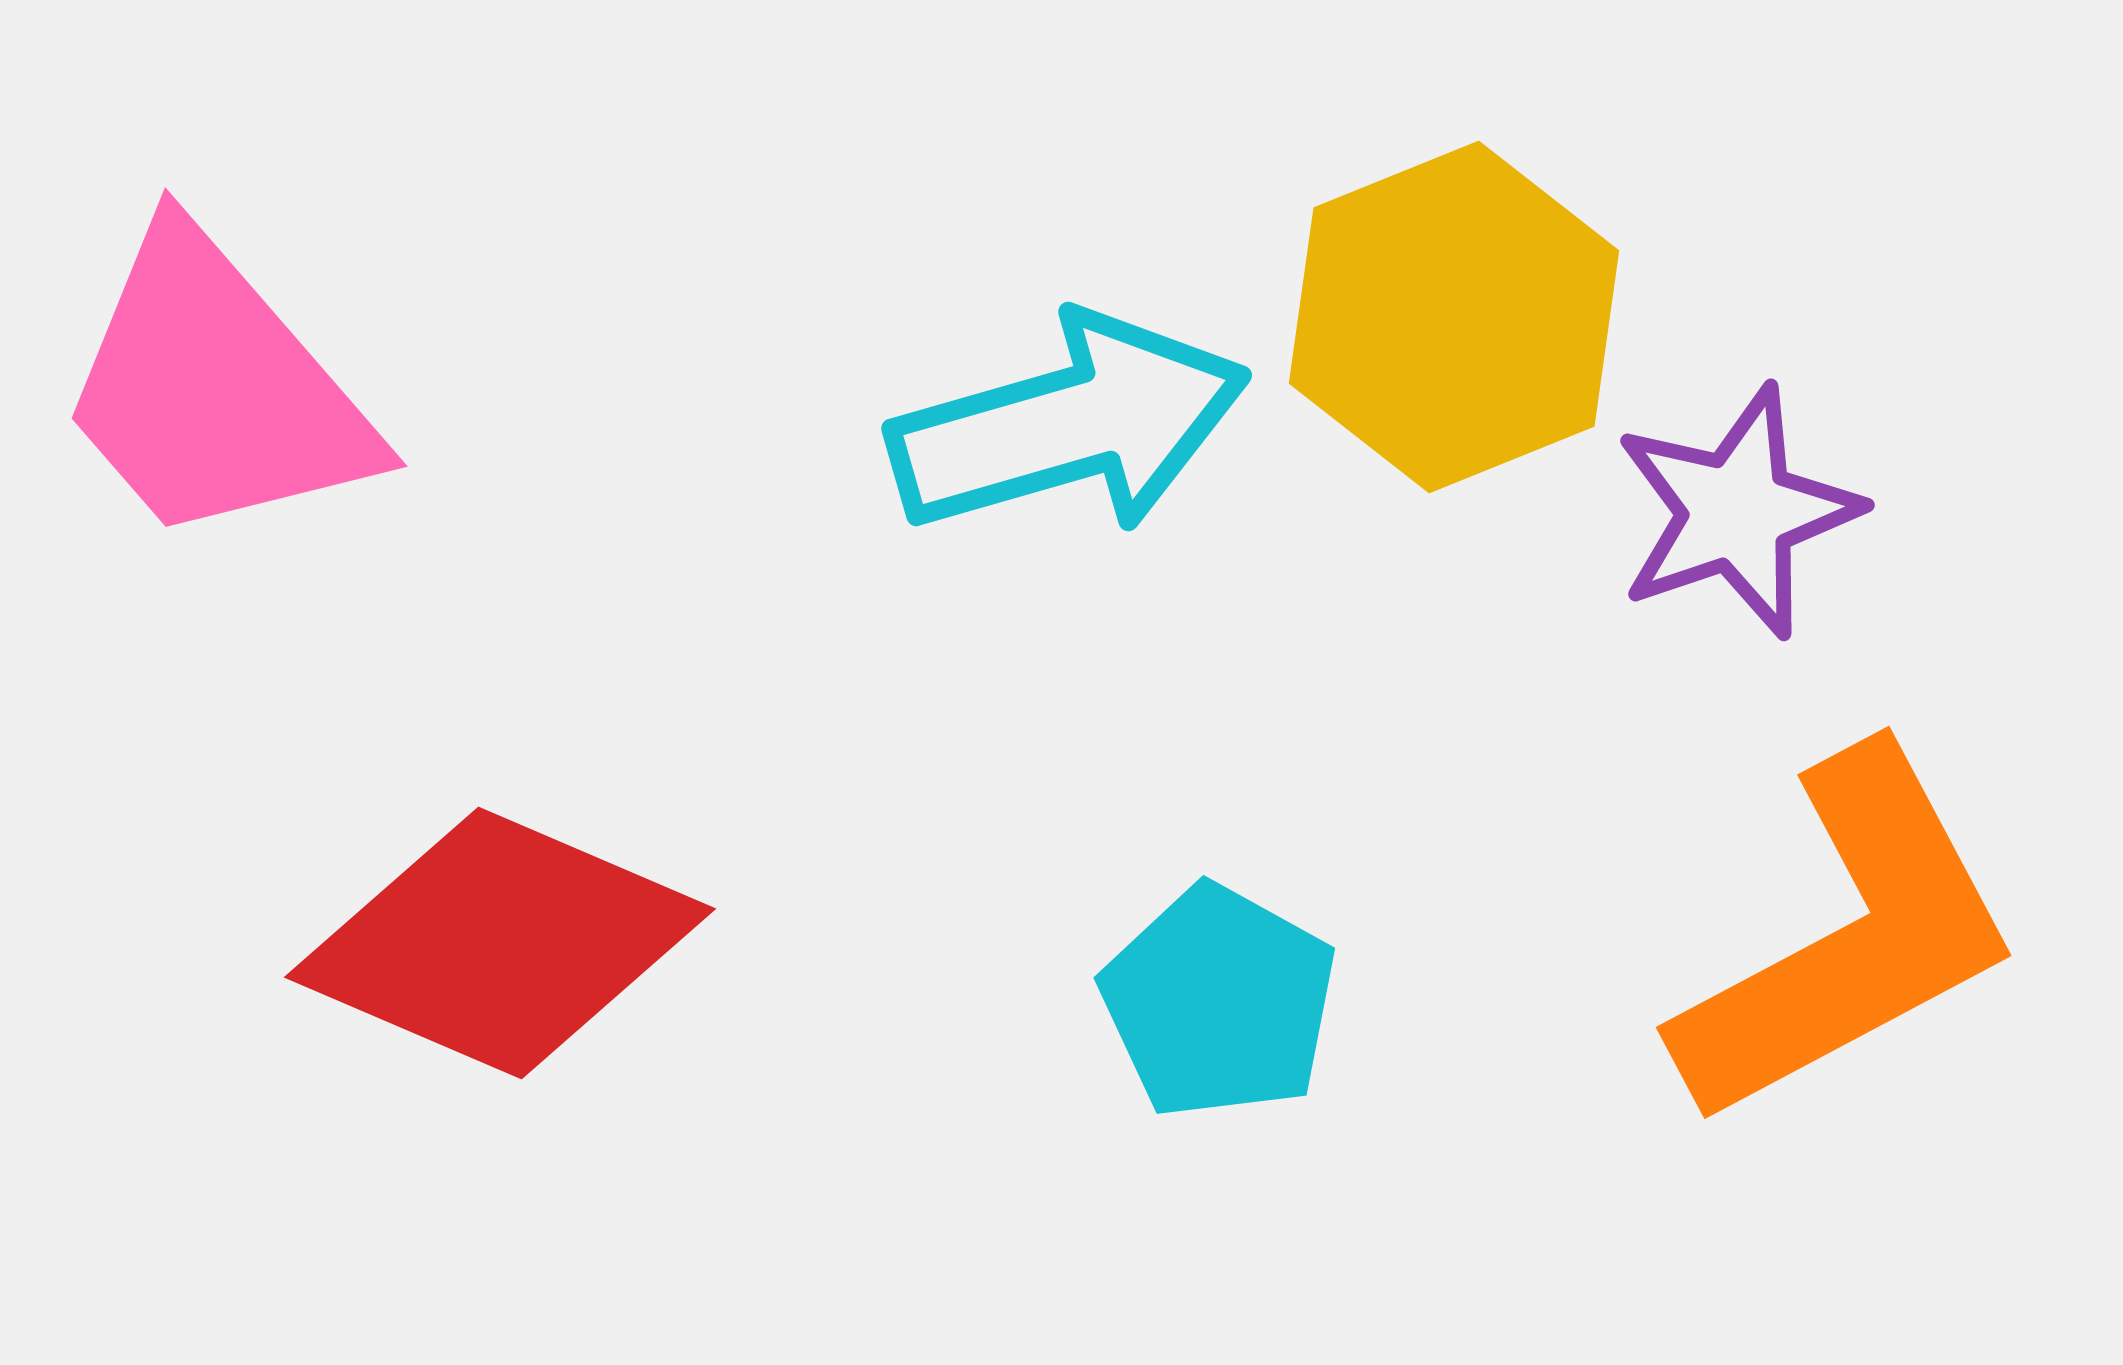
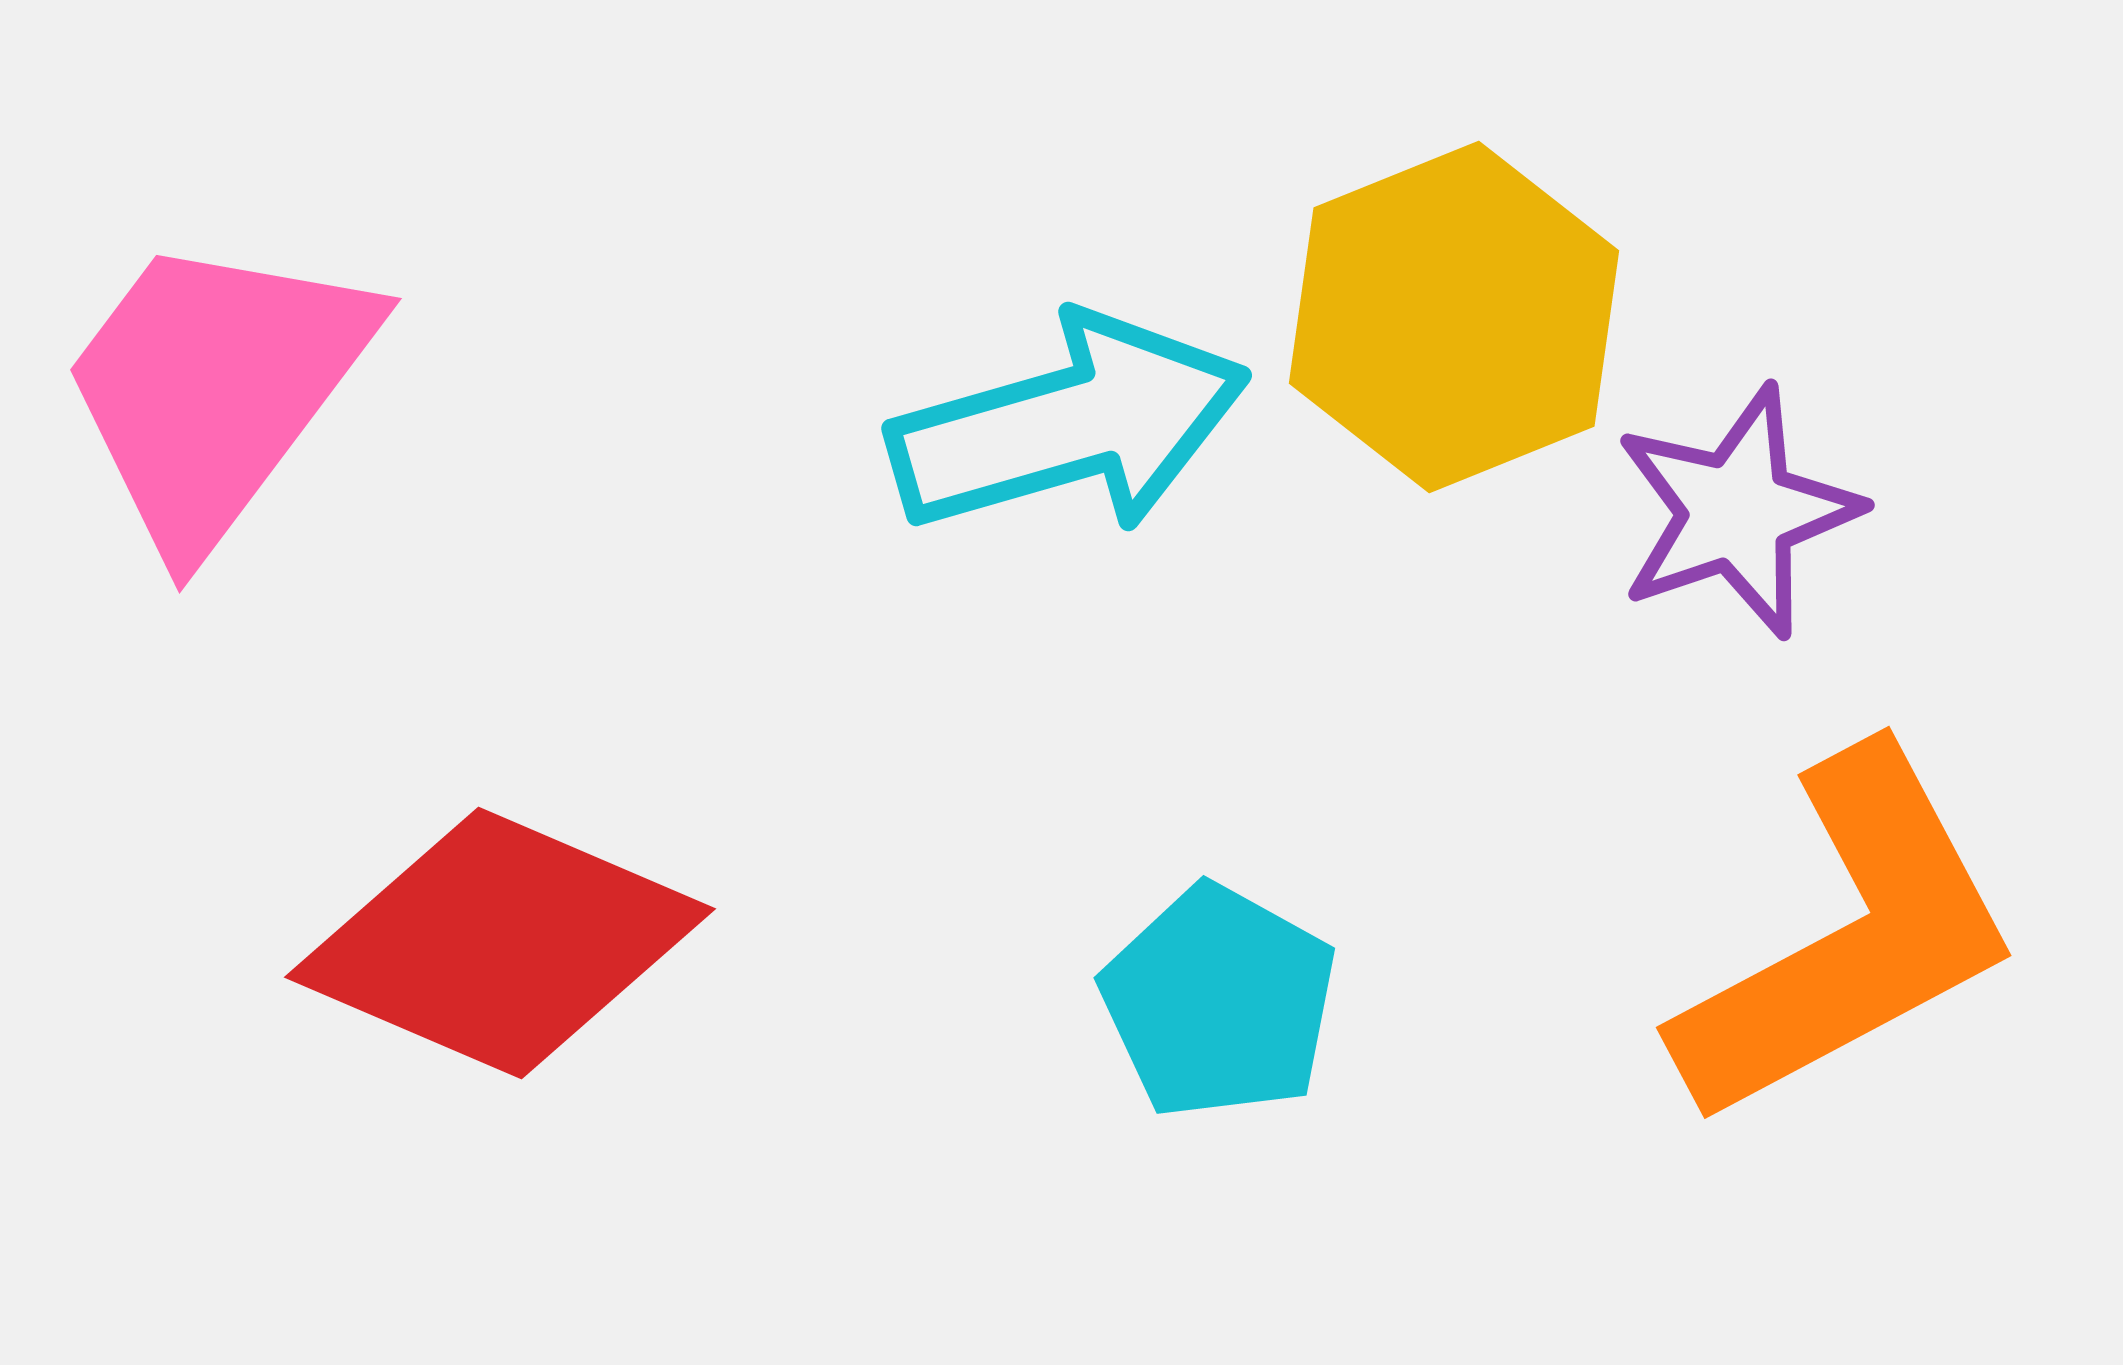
pink trapezoid: rotated 78 degrees clockwise
